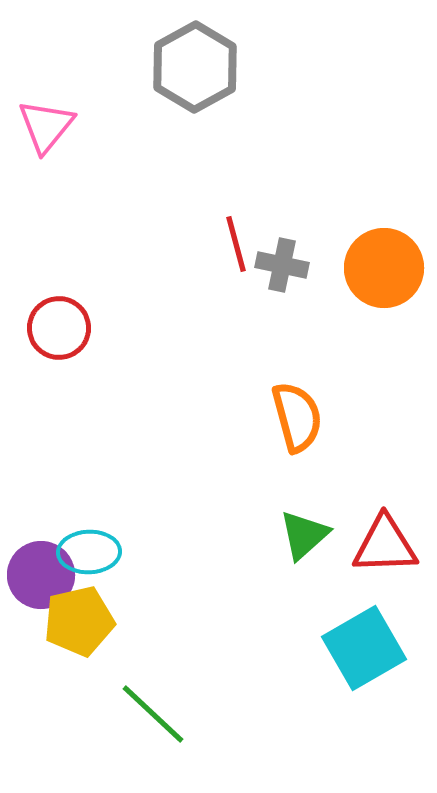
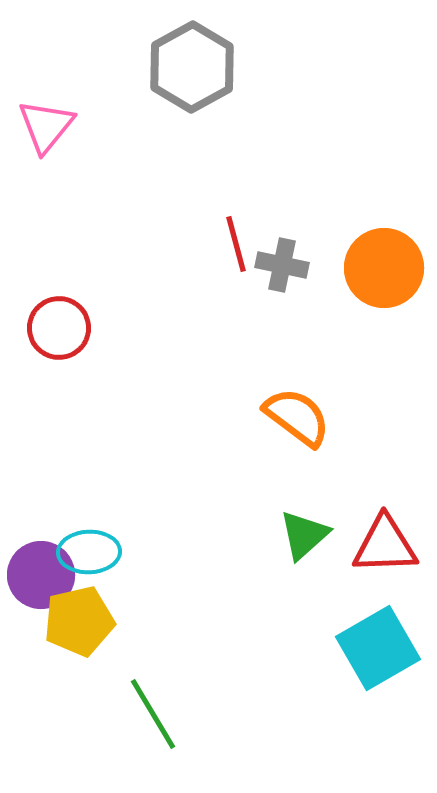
gray hexagon: moved 3 px left
orange semicircle: rotated 38 degrees counterclockwise
cyan square: moved 14 px right
green line: rotated 16 degrees clockwise
